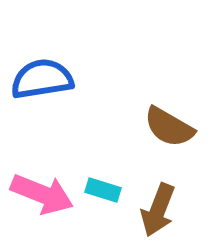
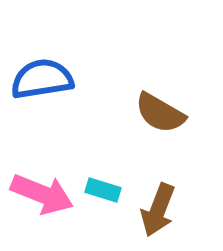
brown semicircle: moved 9 px left, 14 px up
